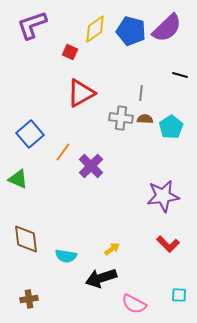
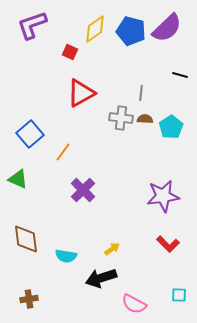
purple cross: moved 8 px left, 24 px down
